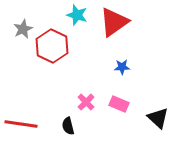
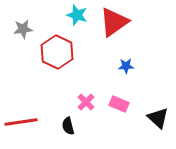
gray star: rotated 18 degrees clockwise
red hexagon: moved 5 px right, 6 px down
blue star: moved 4 px right, 1 px up
red line: moved 2 px up; rotated 16 degrees counterclockwise
